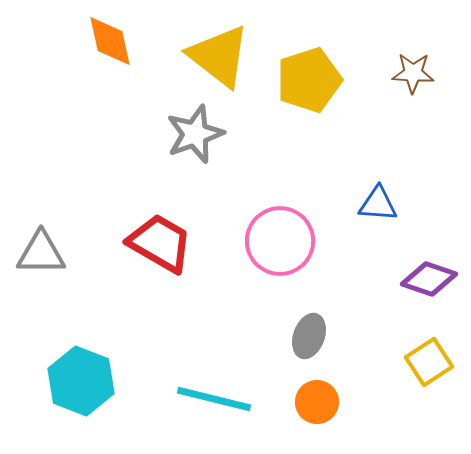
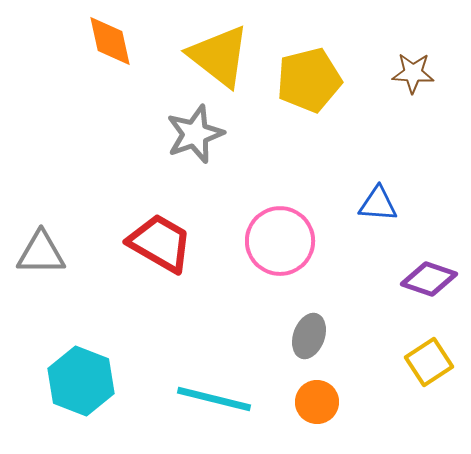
yellow pentagon: rotated 4 degrees clockwise
